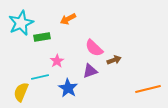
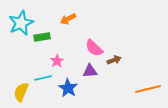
purple triangle: rotated 14 degrees clockwise
cyan line: moved 3 px right, 1 px down
